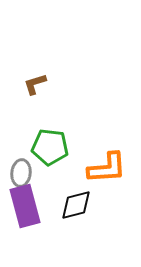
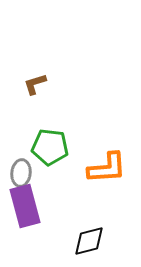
black diamond: moved 13 px right, 36 px down
